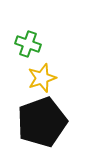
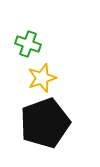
black pentagon: moved 3 px right, 1 px down
